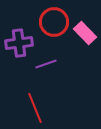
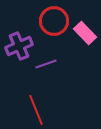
red circle: moved 1 px up
purple cross: moved 3 px down; rotated 16 degrees counterclockwise
red line: moved 1 px right, 2 px down
